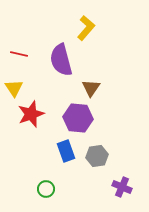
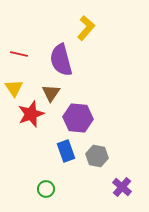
brown triangle: moved 40 px left, 5 px down
gray hexagon: rotated 20 degrees clockwise
purple cross: rotated 18 degrees clockwise
